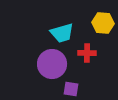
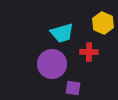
yellow hexagon: rotated 20 degrees clockwise
red cross: moved 2 px right, 1 px up
purple square: moved 2 px right, 1 px up
